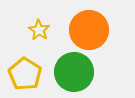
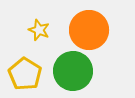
yellow star: rotated 10 degrees counterclockwise
green circle: moved 1 px left, 1 px up
